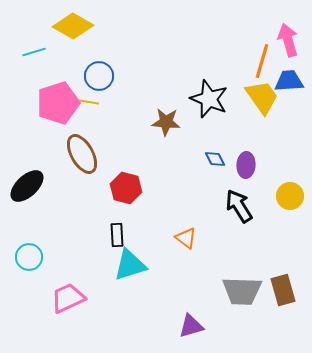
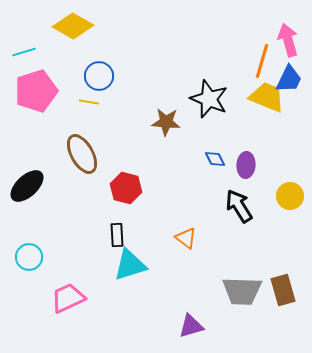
cyan line: moved 10 px left
blue trapezoid: moved 2 px up; rotated 120 degrees clockwise
yellow trapezoid: moved 5 px right; rotated 33 degrees counterclockwise
pink pentagon: moved 22 px left, 12 px up
